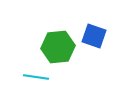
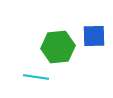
blue square: rotated 20 degrees counterclockwise
